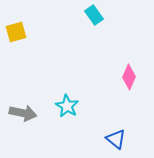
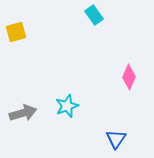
cyan star: rotated 20 degrees clockwise
gray arrow: rotated 28 degrees counterclockwise
blue triangle: rotated 25 degrees clockwise
